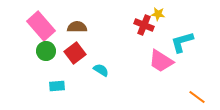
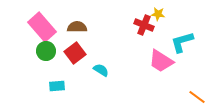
pink rectangle: moved 1 px right, 1 px down
